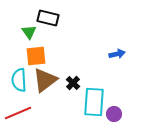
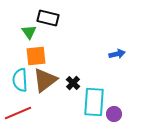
cyan semicircle: moved 1 px right
